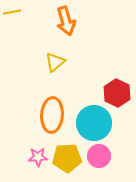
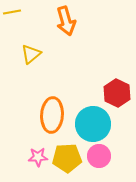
yellow triangle: moved 24 px left, 8 px up
cyan circle: moved 1 px left, 1 px down
